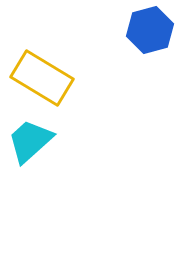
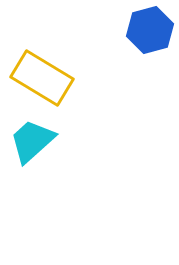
cyan trapezoid: moved 2 px right
